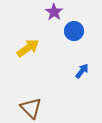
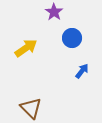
blue circle: moved 2 px left, 7 px down
yellow arrow: moved 2 px left
